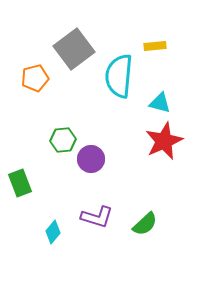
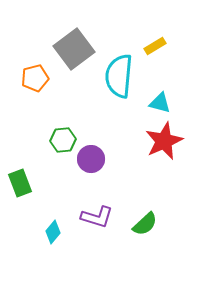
yellow rectangle: rotated 25 degrees counterclockwise
